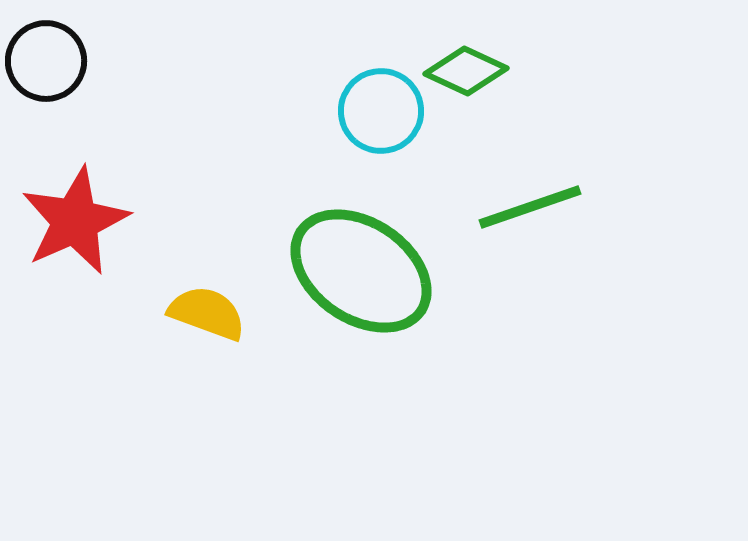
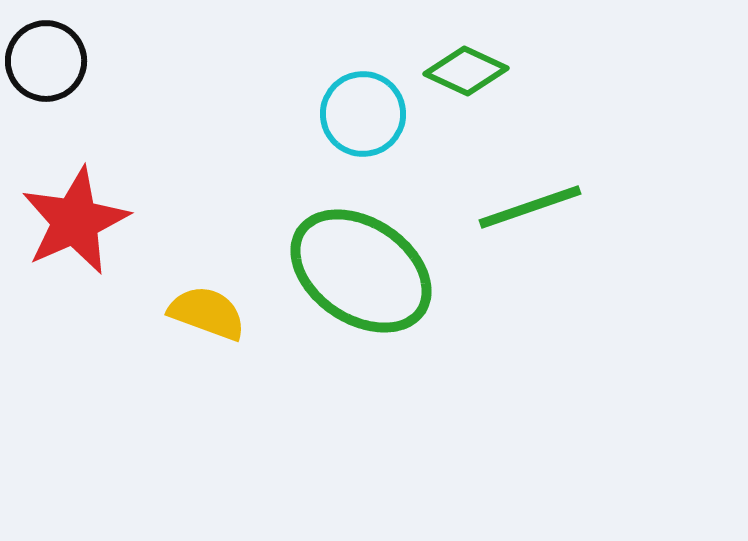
cyan circle: moved 18 px left, 3 px down
